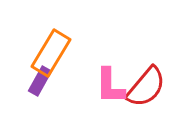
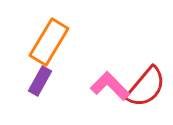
orange rectangle: moved 2 px left, 11 px up
pink L-shape: rotated 135 degrees clockwise
